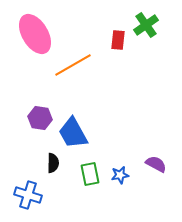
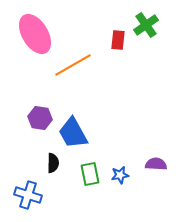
purple semicircle: rotated 25 degrees counterclockwise
